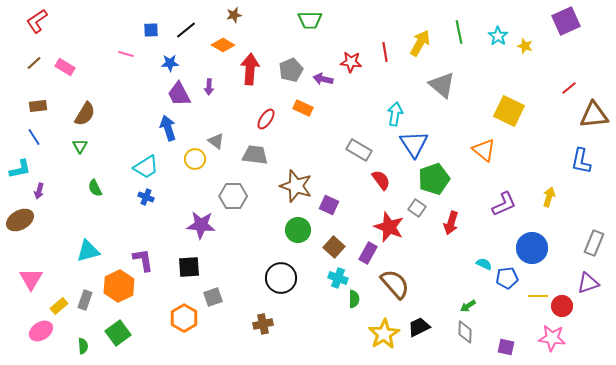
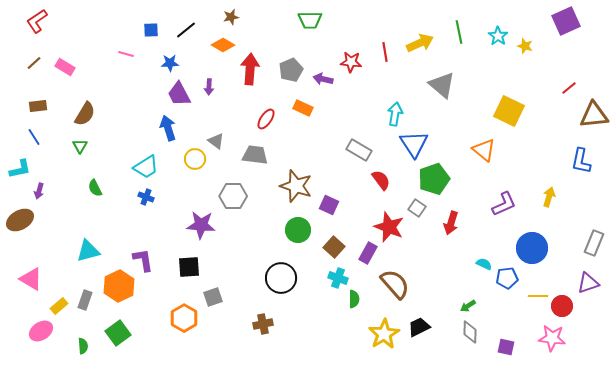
brown star at (234, 15): moved 3 px left, 2 px down
yellow arrow at (420, 43): rotated 36 degrees clockwise
pink triangle at (31, 279): rotated 30 degrees counterclockwise
gray diamond at (465, 332): moved 5 px right
